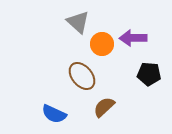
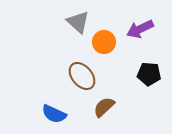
purple arrow: moved 7 px right, 9 px up; rotated 24 degrees counterclockwise
orange circle: moved 2 px right, 2 px up
